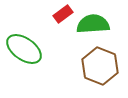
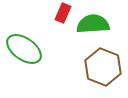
red rectangle: moved 1 px up; rotated 30 degrees counterclockwise
brown hexagon: moved 3 px right, 1 px down
